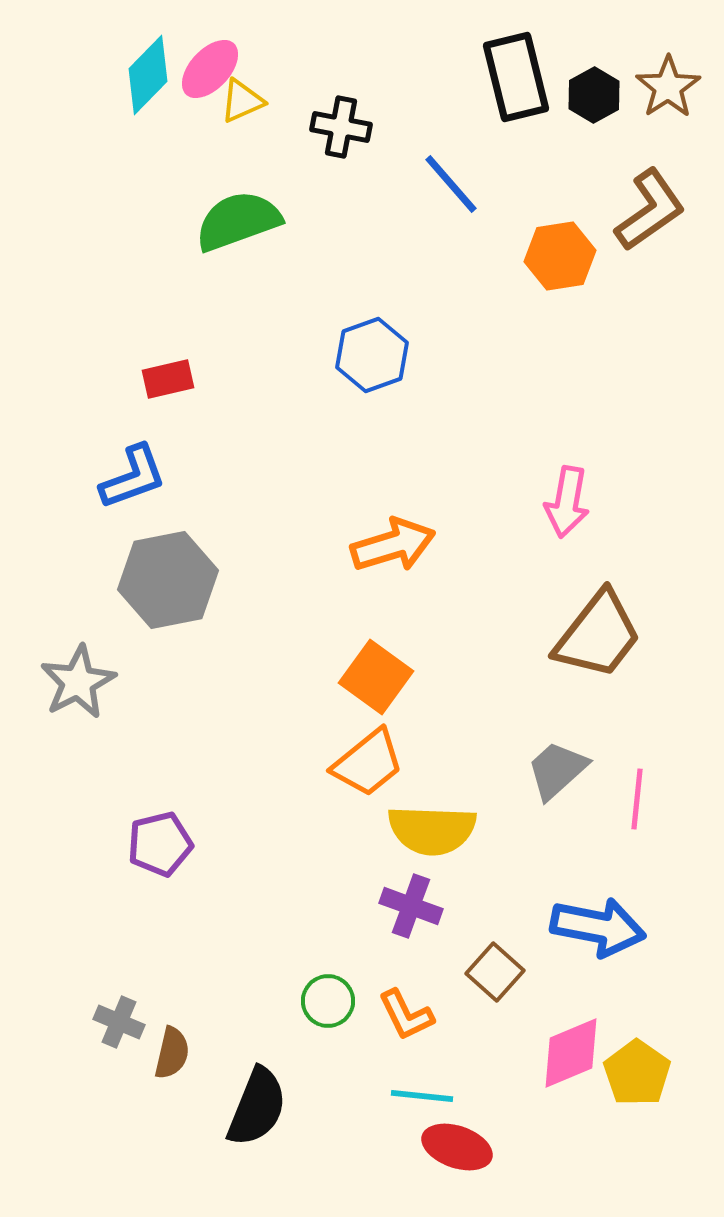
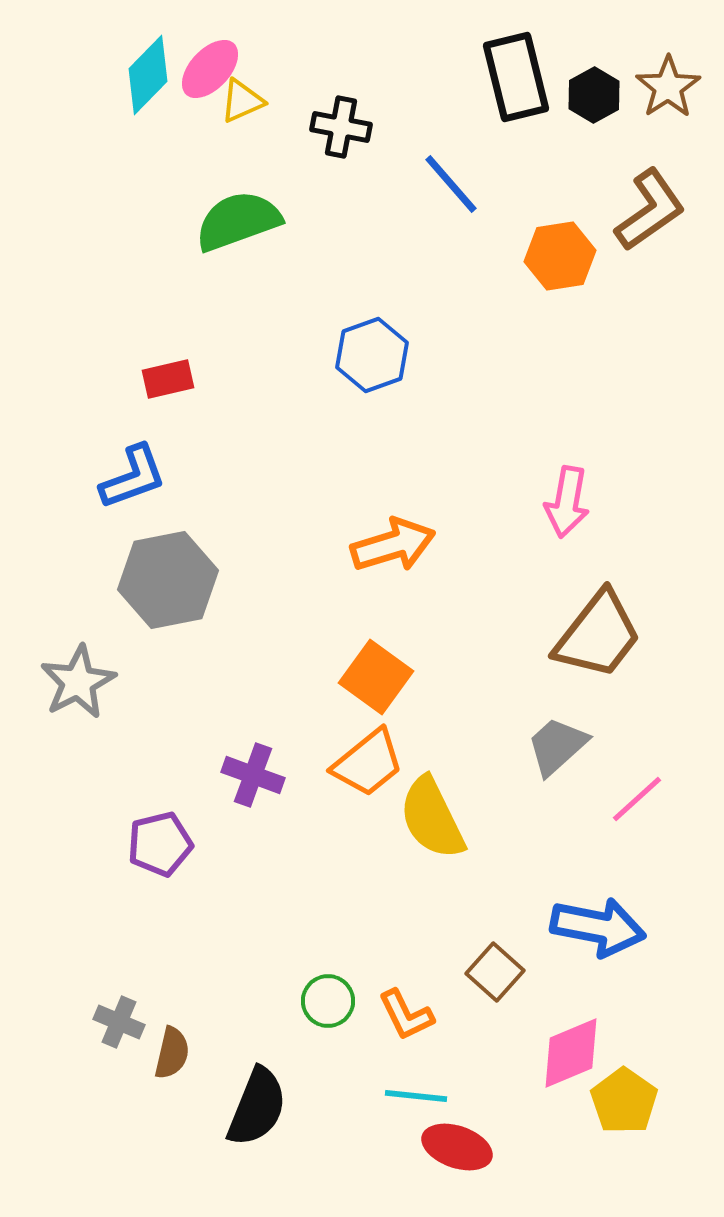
gray trapezoid: moved 24 px up
pink line: rotated 42 degrees clockwise
yellow semicircle: moved 12 px up; rotated 62 degrees clockwise
purple cross: moved 158 px left, 131 px up
yellow pentagon: moved 13 px left, 28 px down
cyan line: moved 6 px left
